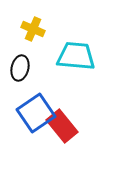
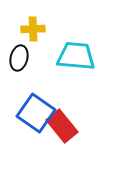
yellow cross: rotated 25 degrees counterclockwise
black ellipse: moved 1 px left, 10 px up
blue square: rotated 21 degrees counterclockwise
